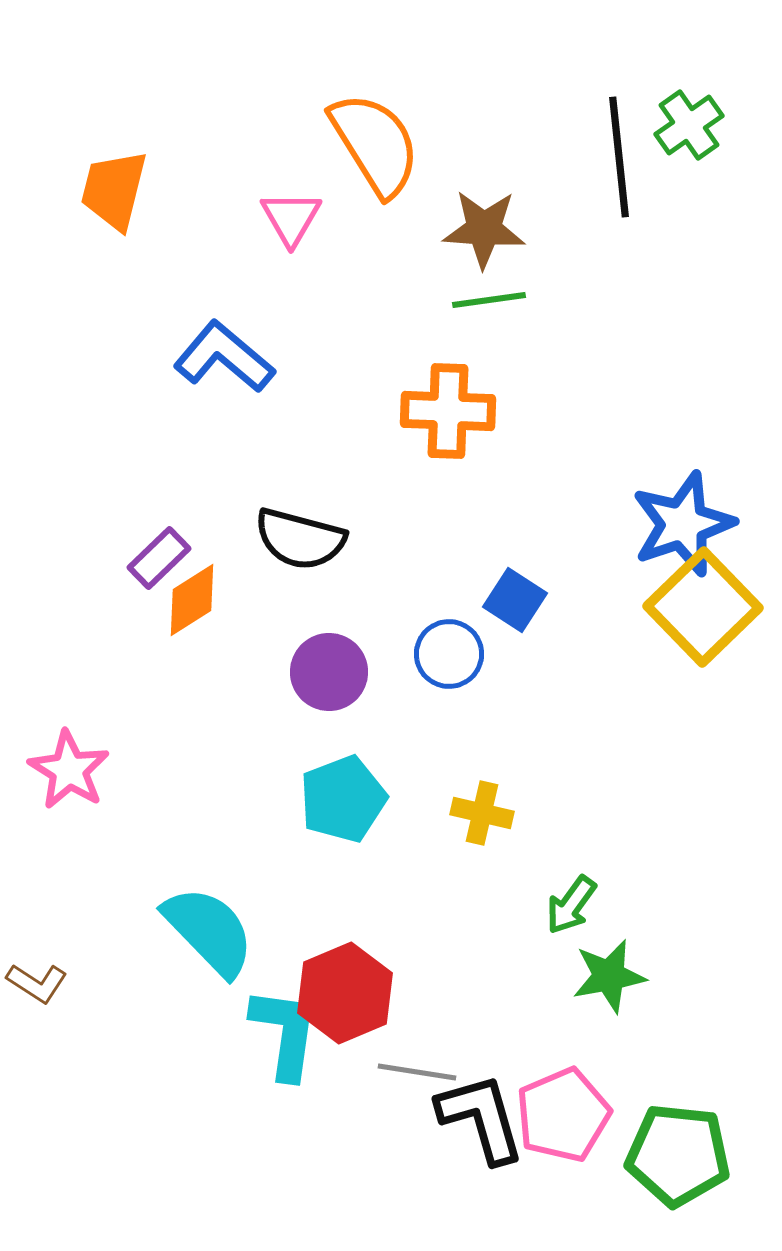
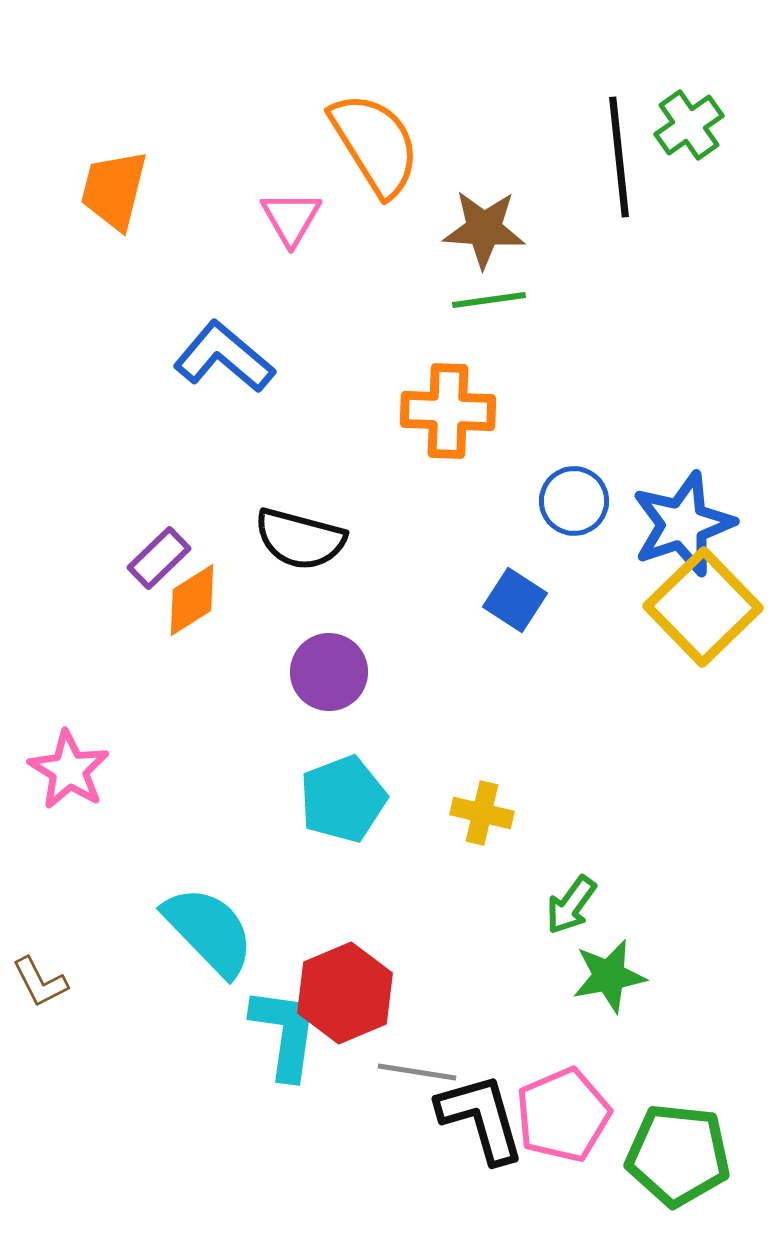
blue circle: moved 125 px right, 153 px up
brown L-shape: moved 3 px right, 1 px up; rotated 30 degrees clockwise
